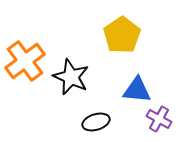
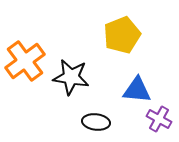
yellow pentagon: rotated 12 degrees clockwise
black star: rotated 15 degrees counterclockwise
black ellipse: rotated 24 degrees clockwise
